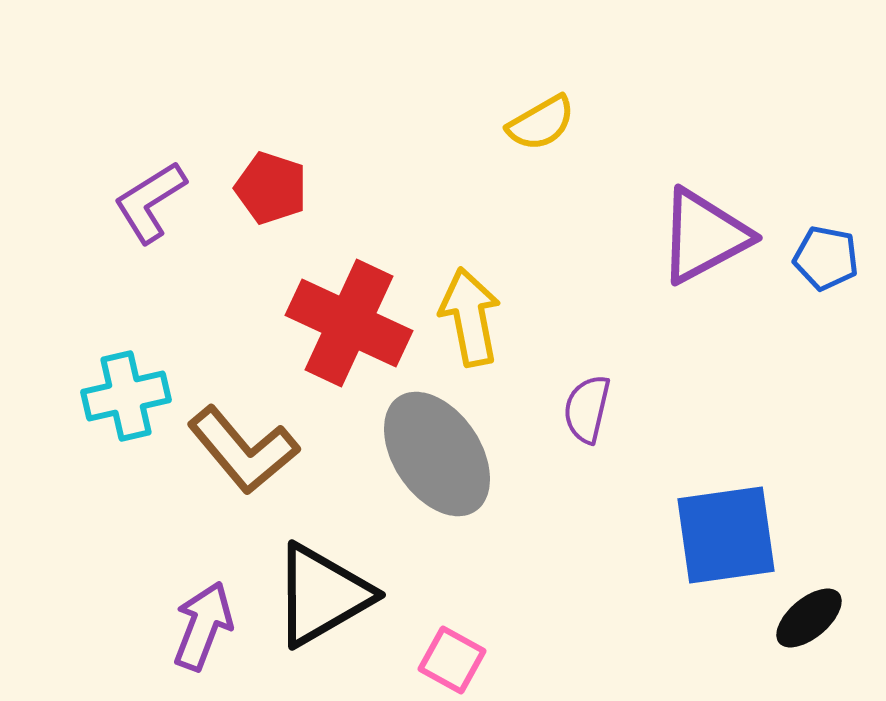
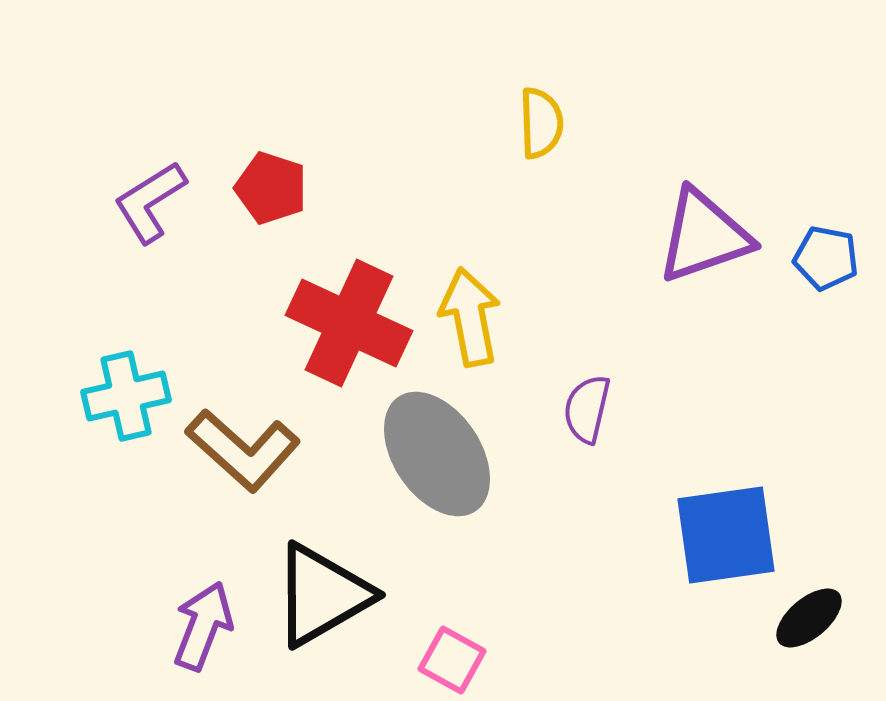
yellow semicircle: rotated 62 degrees counterclockwise
purple triangle: rotated 9 degrees clockwise
brown L-shape: rotated 8 degrees counterclockwise
